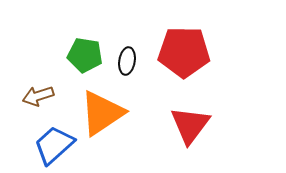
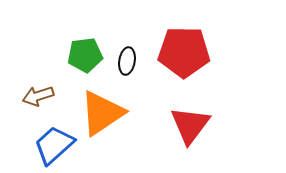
green pentagon: rotated 16 degrees counterclockwise
